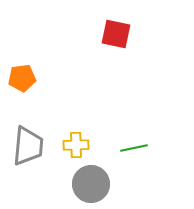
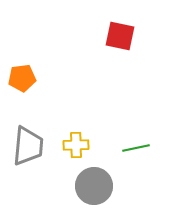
red square: moved 4 px right, 2 px down
green line: moved 2 px right
gray circle: moved 3 px right, 2 px down
